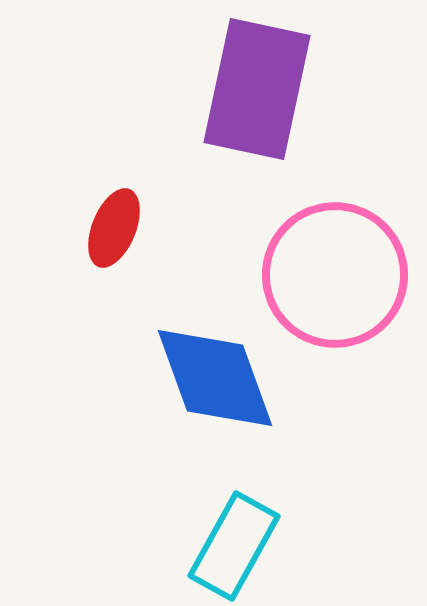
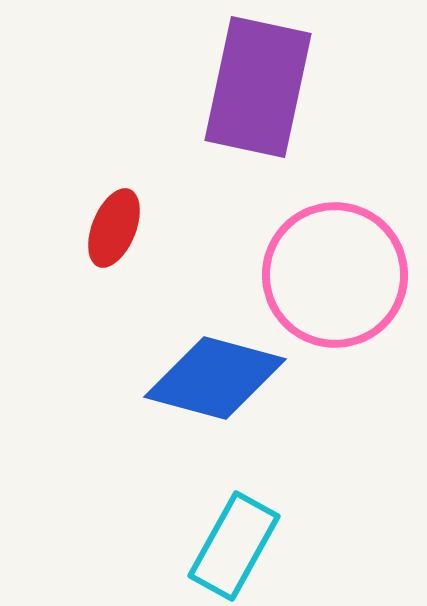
purple rectangle: moved 1 px right, 2 px up
blue diamond: rotated 55 degrees counterclockwise
